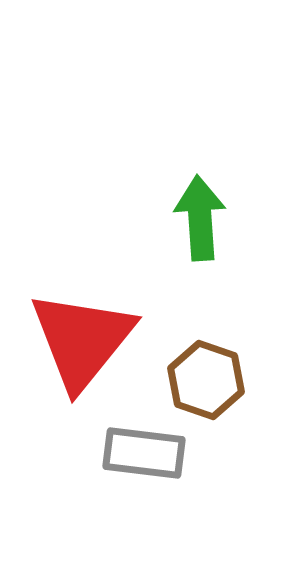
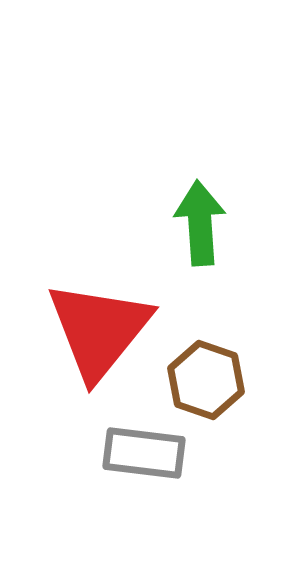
green arrow: moved 5 px down
red triangle: moved 17 px right, 10 px up
